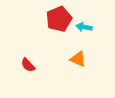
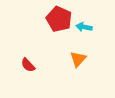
red pentagon: rotated 25 degrees counterclockwise
orange triangle: rotated 48 degrees clockwise
